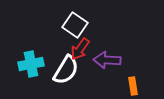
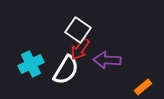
white square: moved 3 px right, 5 px down
cyan cross: rotated 15 degrees counterclockwise
orange rectangle: moved 10 px right, 1 px down; rotated 60 degrees clockwise
